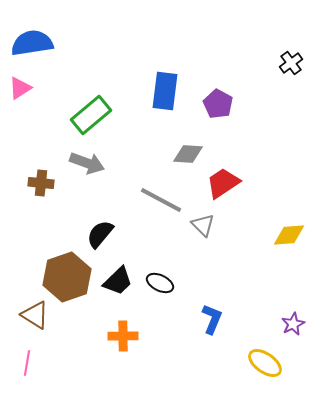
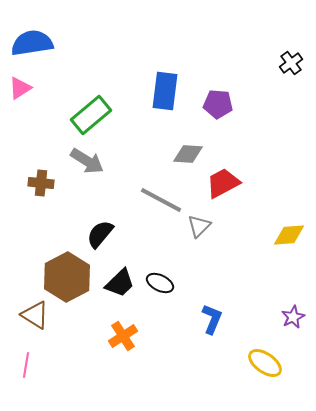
purple pentagon: rotated 24 degrees counterclockwise
gray arrow: moved 2 px up; rotated 12 degrees clockwise
red trapezoid: rotated 6 degrees clockwise
gray triangle: moved 4 px left, 1 px down; rotated 30 degrees clockwise
brown hexagon: rotated 9 degrees counterclockwise
black trapezoid: moved 2 px right, 2 px down
purple star: moved 7 px up
orange cross: rotated 32 degrees counterclockwise
pink line: moved 1 px left, 2 px down
